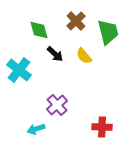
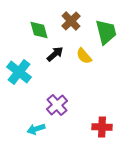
brown cross: moved 5 px left
green trapezoid: moved 2 px left
black arrow: rotated 84 degrees counterclockwise
cyan cross: moved 2 px down
